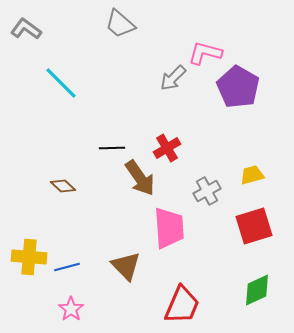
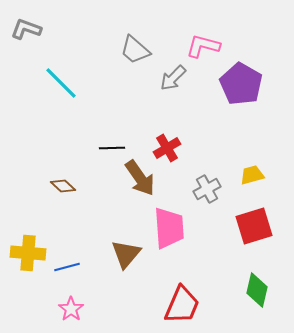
gray trapezoid: moved 15 px right, 26 px down
gray L-shape: rotated 16 degrees counterclockwise
pink L-shape: moved 2 px left, 7 px up
purple pentagon: moved 3 px right, 3 px up
gray cross: moved 2 px up
yellow cross: moved 1 px left, 4 px up
brown triangle: moved 12 px up; rotated 24 degrees clockwise
green diamond: rotated 52 degrees counterclockwise
